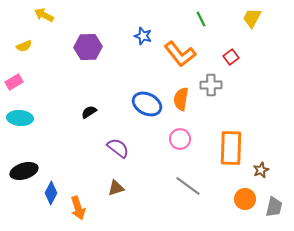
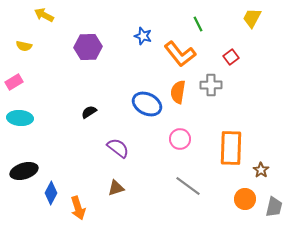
green line: moved 3 px left, 5 px down
yellow semicircle: rotated 35 degrees clockwise
orange semicircle: moved 3 px left, 7 px up
brown star: rotated 14 degrees counterclockwise
